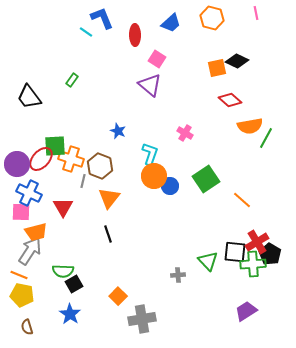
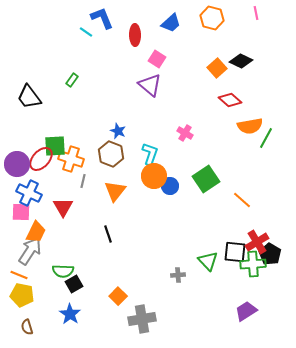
black diamond at (237, 61): moved 4 px right
orange square at (217, 68): rotated 30 degrees counterclockwise
brown hexagon at (100, 166): moved 11 px right, 12 px up
orange triangle at (109, 198): moved 6 px right, 7 px up
orange trapezoid at (36, 232): rotated 50 degrees counterclockwise
